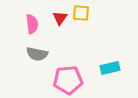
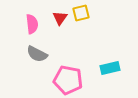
yellow square: rotated 18 degrees counterclockwise
gray semicircle: rotated 15 degrees clockwise
pink pentagon: rotated 16 degrees clockwise
